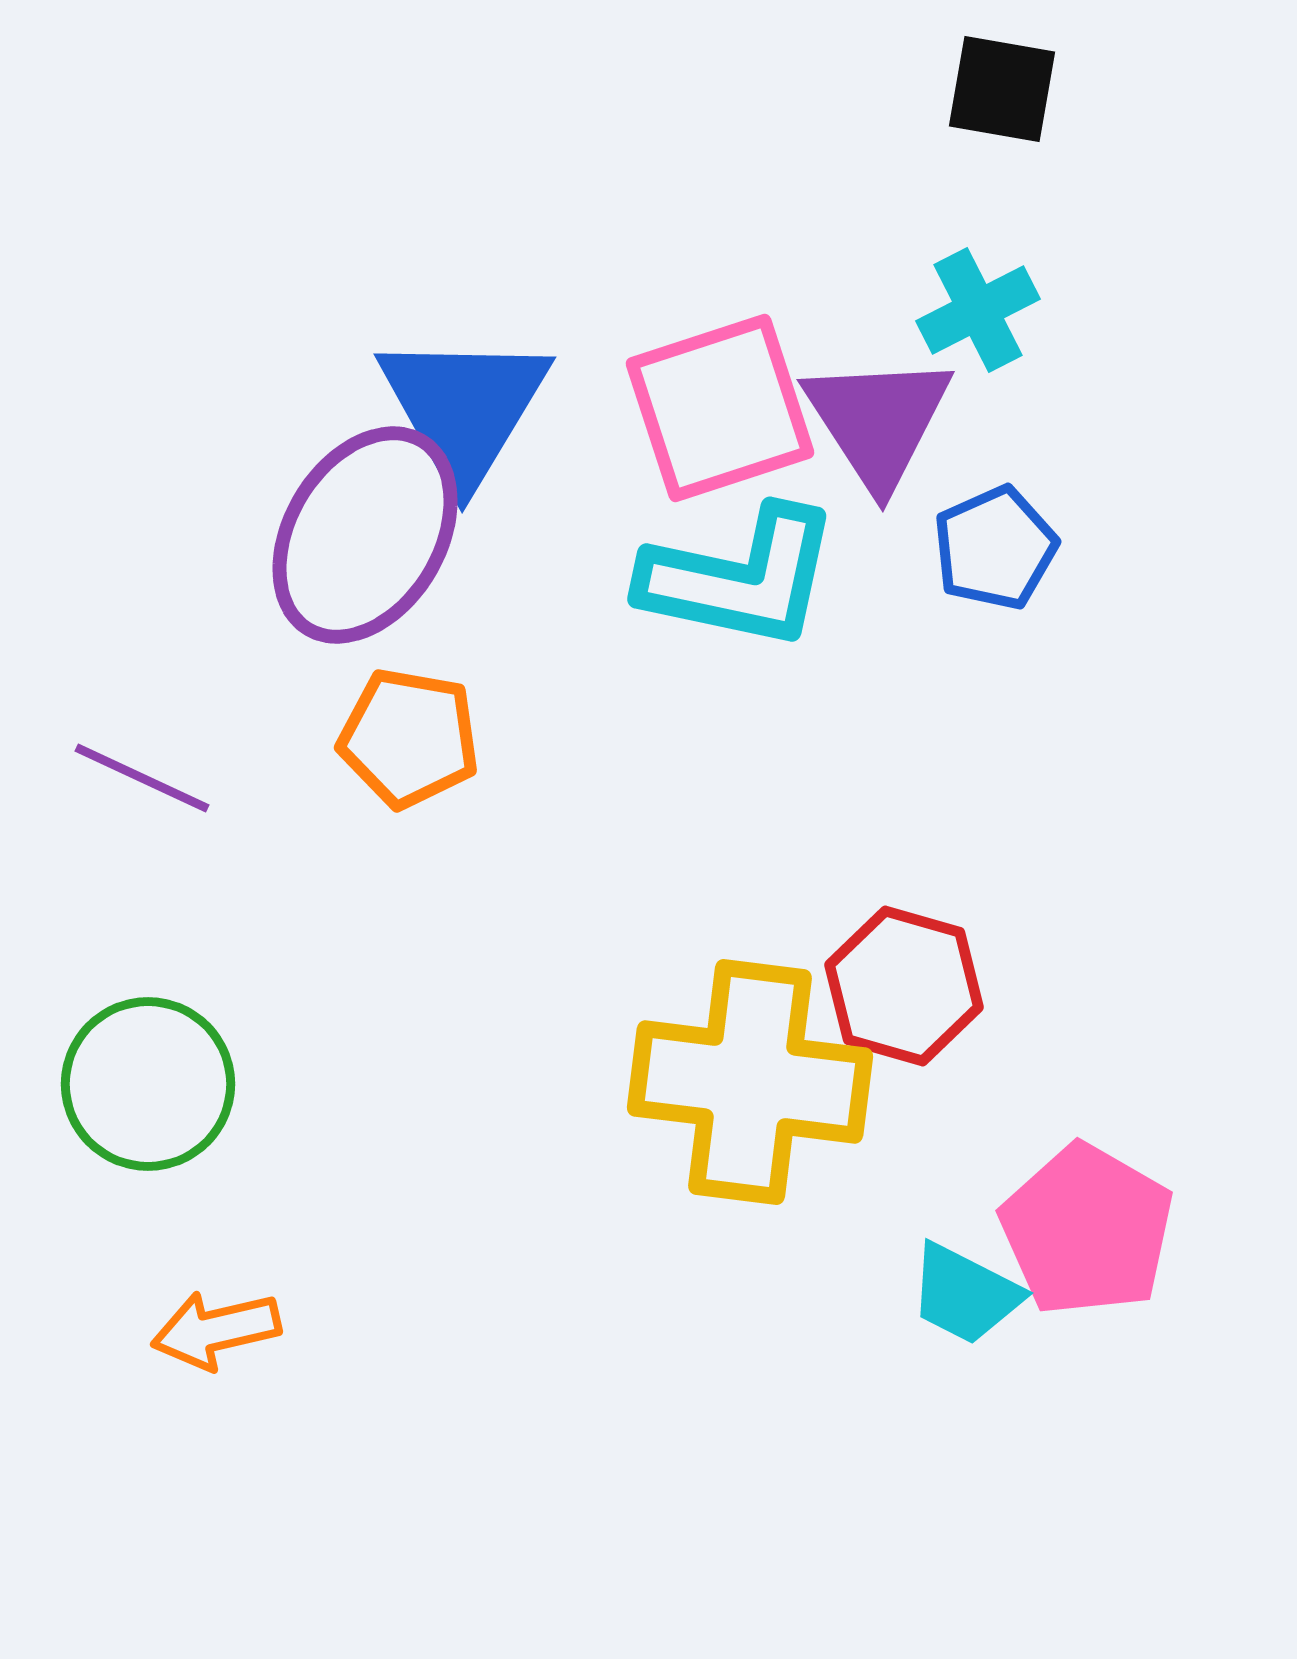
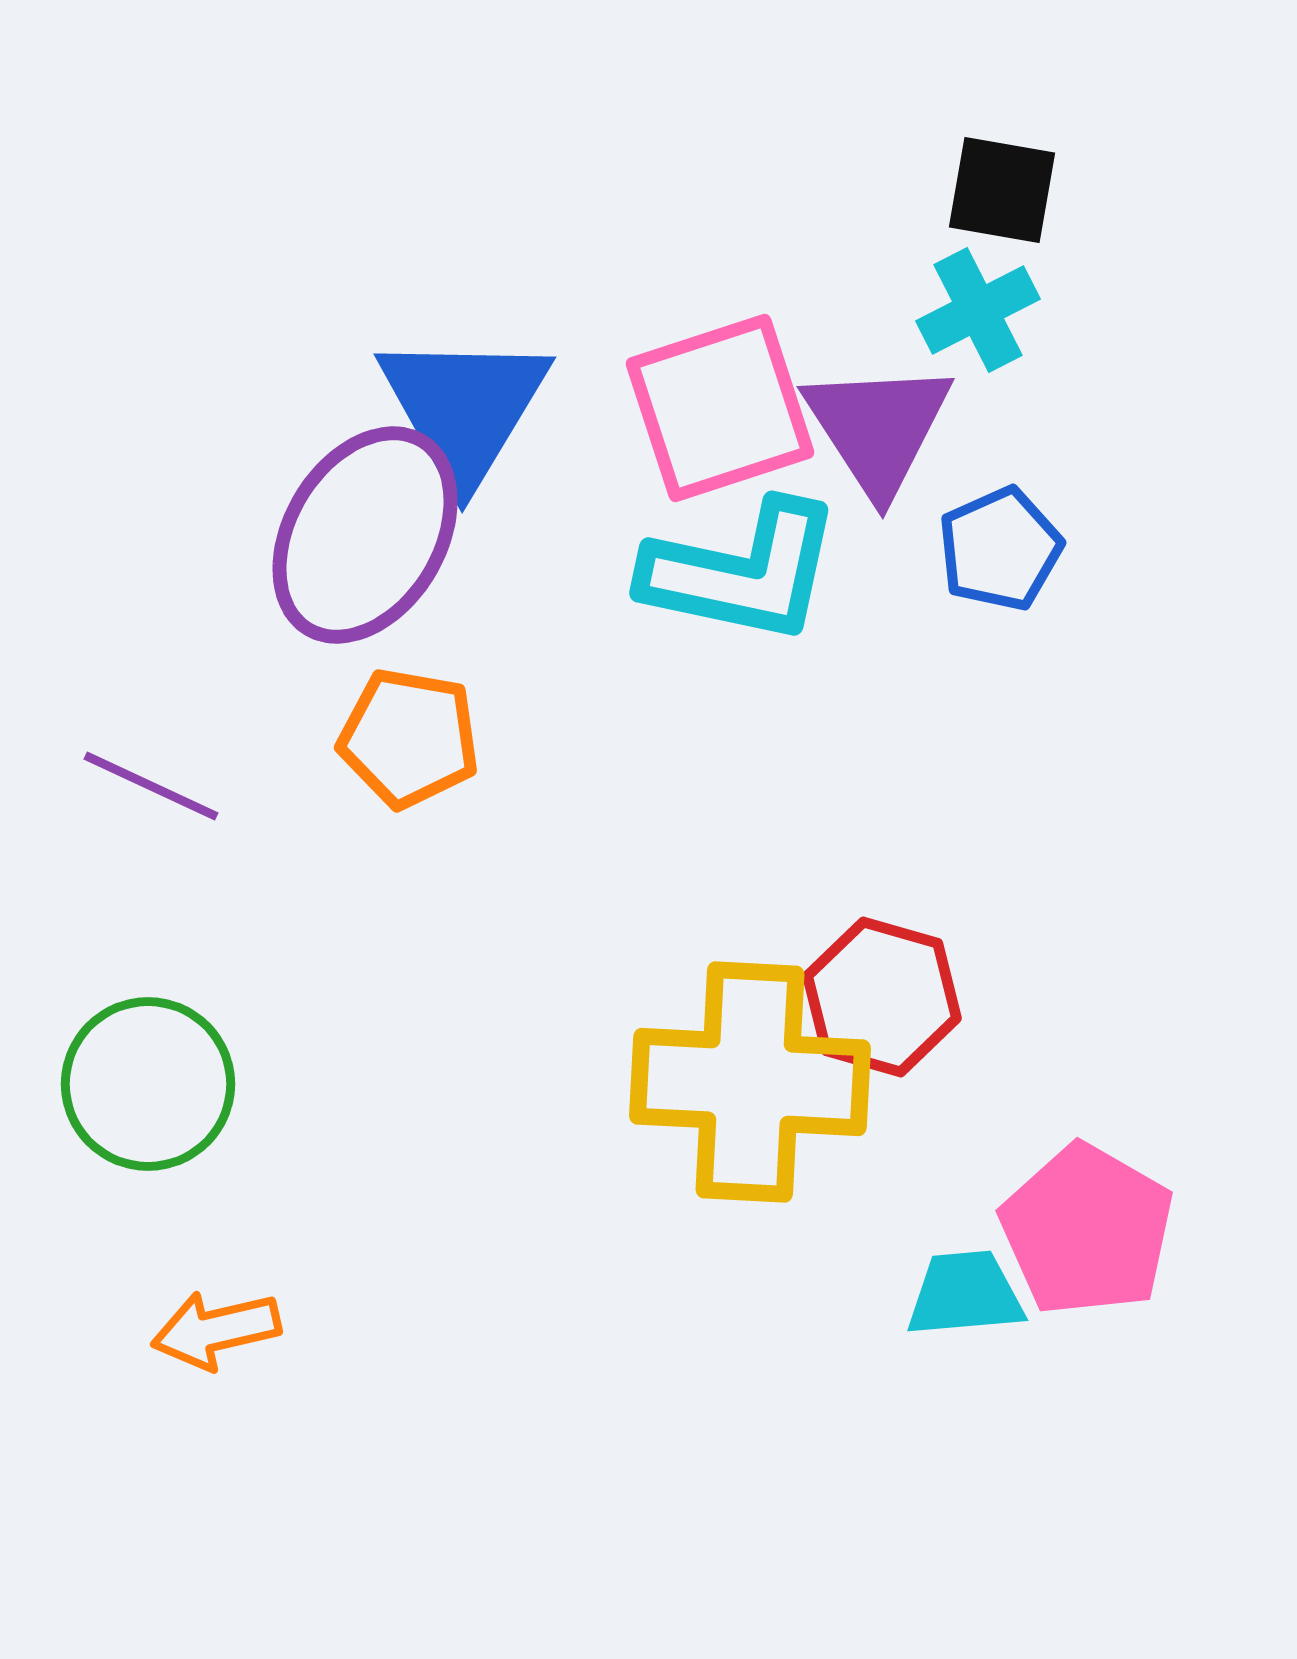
black square: moved 101 px down
purple triangle: moved 7 px down
blue pentagon: moved 5 px right, 1 px down
cyan L-shape: moved 2 px right, 6 px up
purple line: moved 9 px right, 8 px down
red hexagon: moved 22 px left, 11 px down
yellow cross: rotated 4 degrees counterclockwise
cyan trapezoid: rotated 148 degrees clockwise
